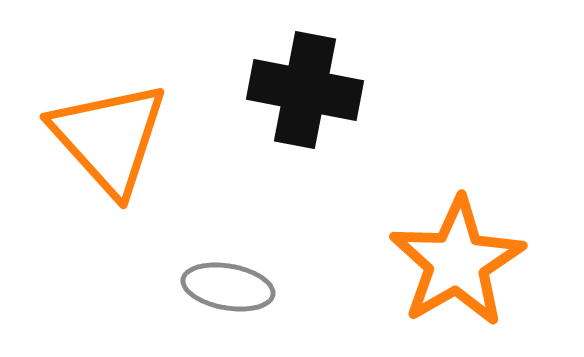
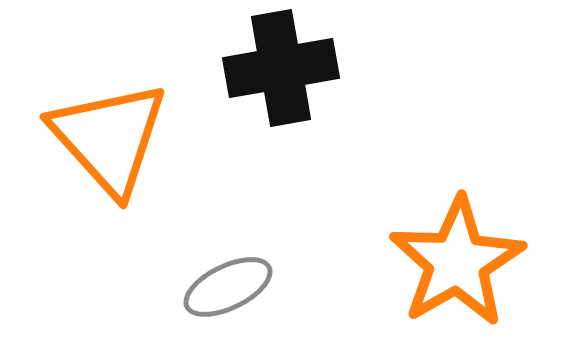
black cross: moved 24 px left, 22 px up; rotated 21 degrees counterclockwise
gray ellipse: rotated 36 degrees counterclockwise
